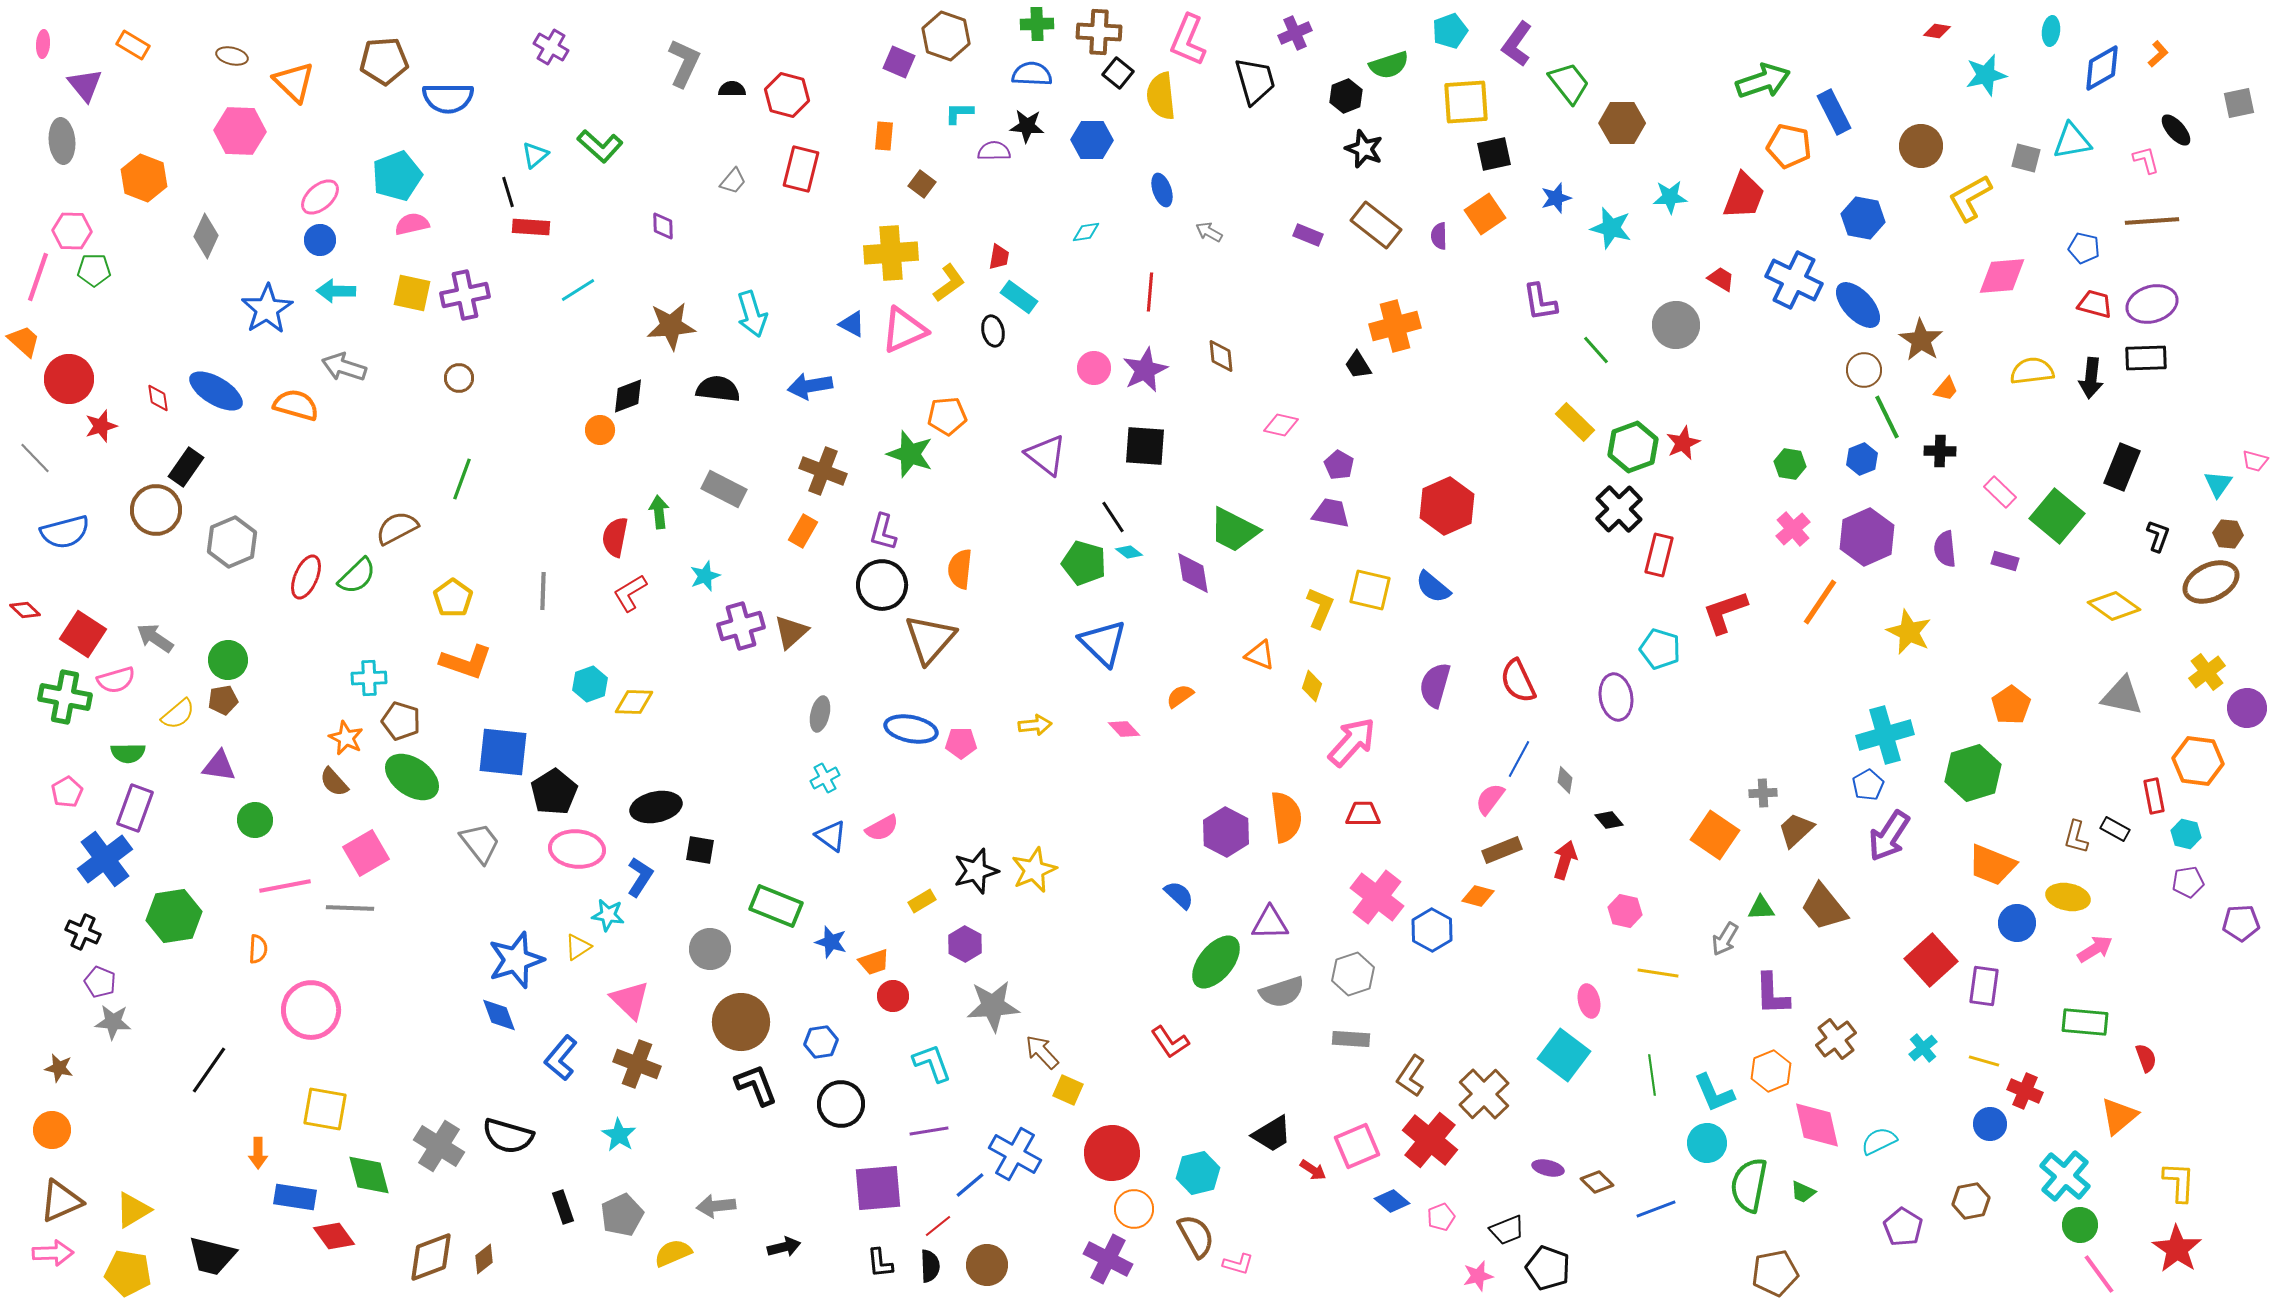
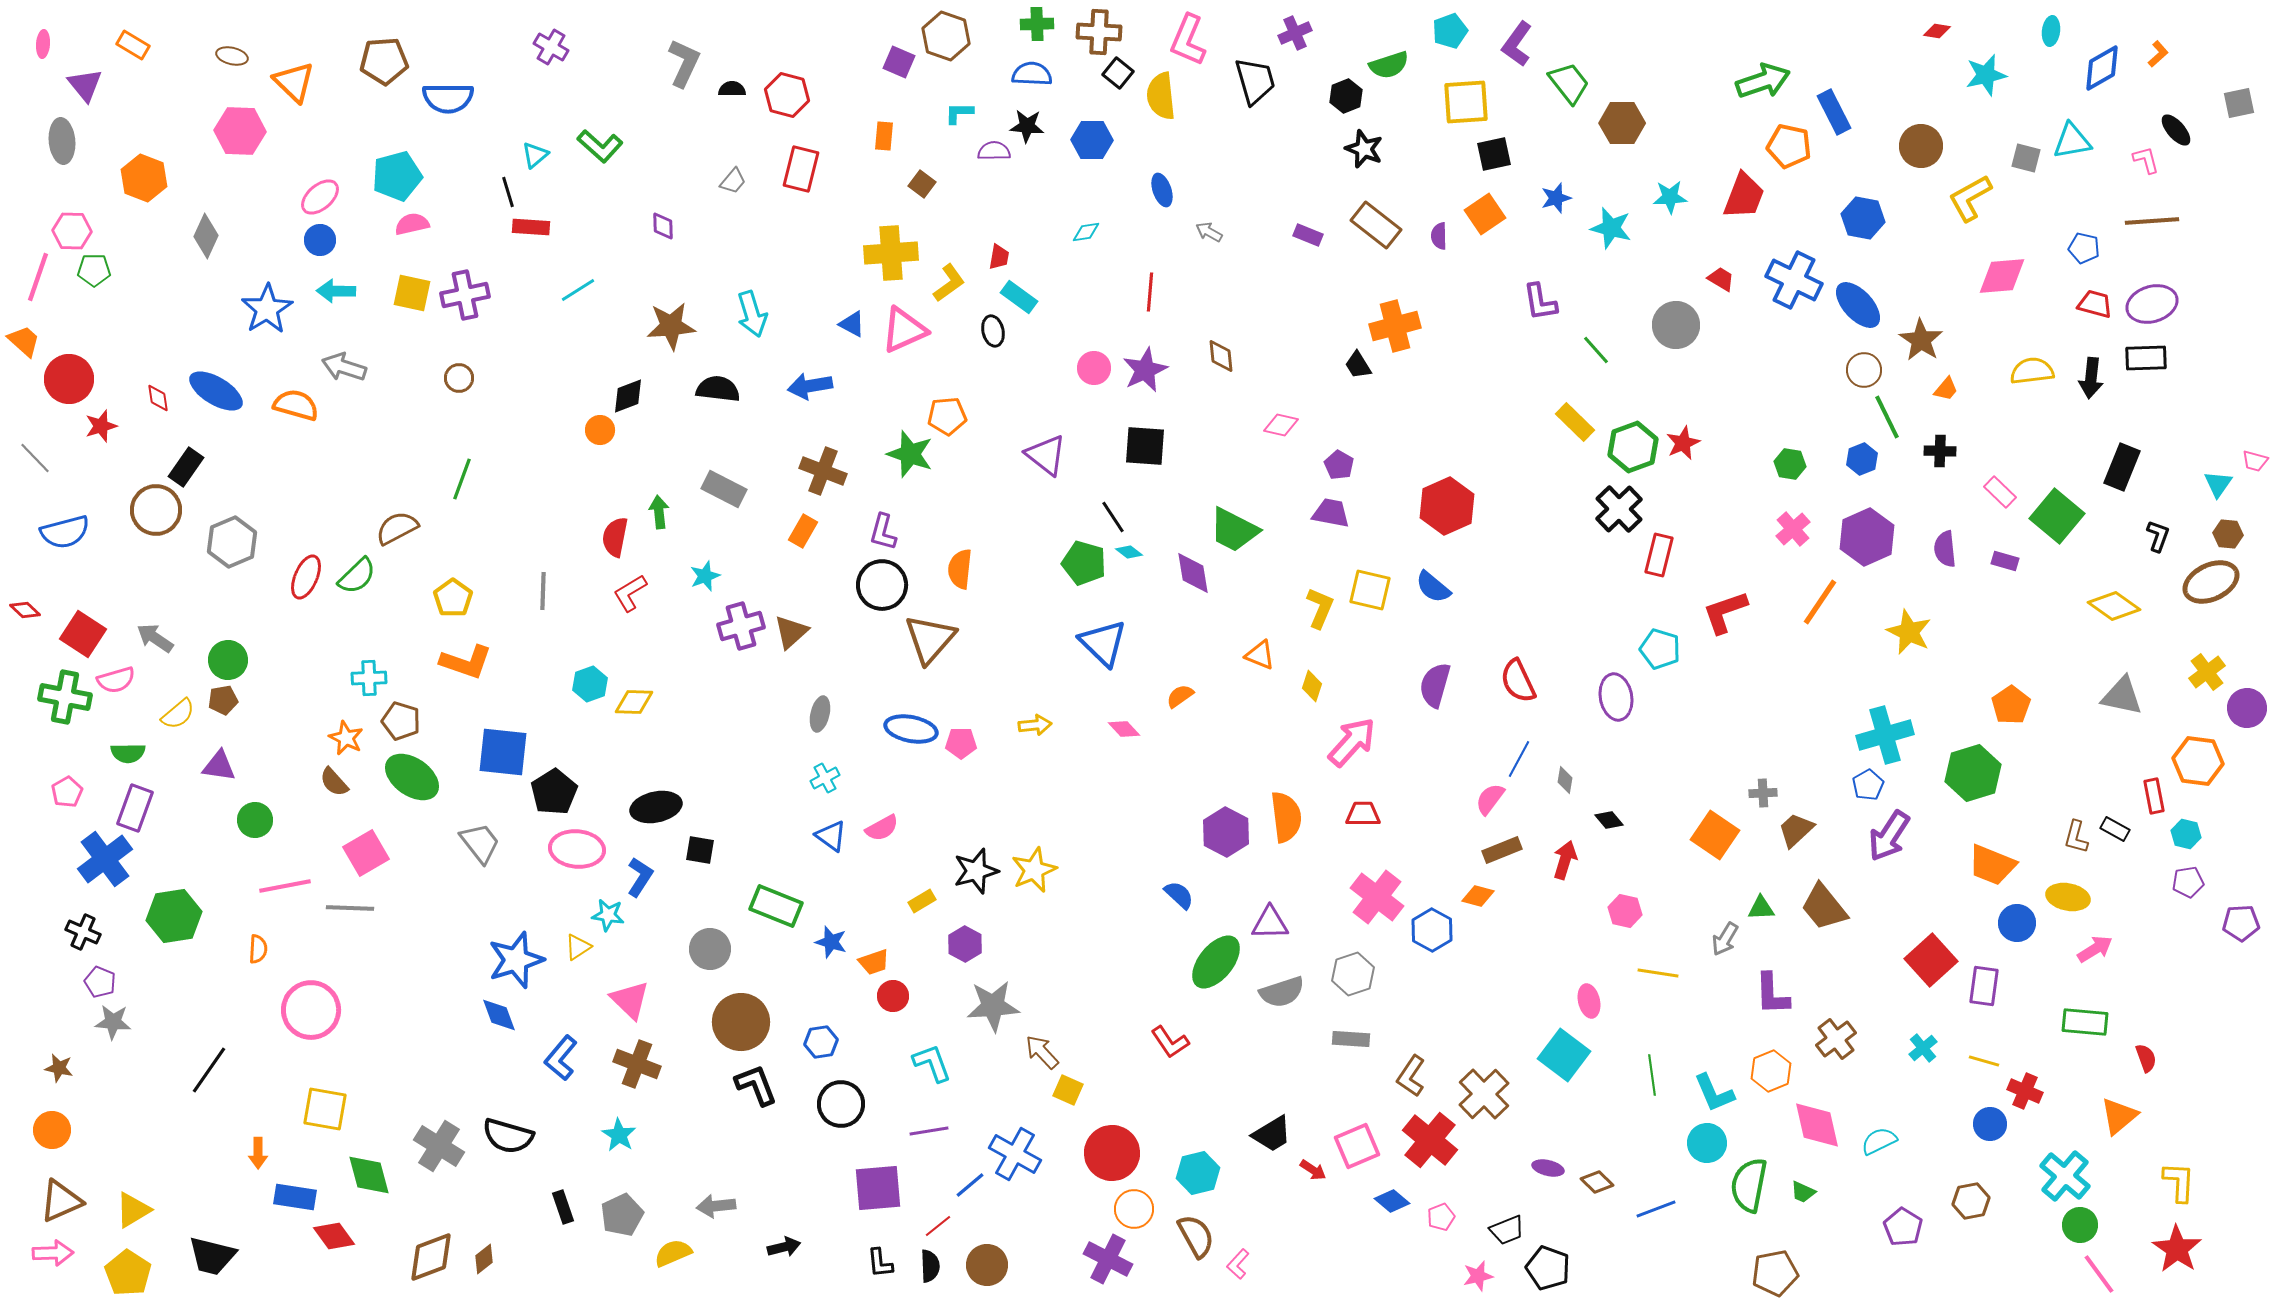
cyan pentagon at (397, 176): rotated 6 degrees clockwise
pink L-shape at (1238, 1264): rotated 116 degrees clockwise
yellow pentagon at (128, 1273): rotated 24 degrees clockwise
